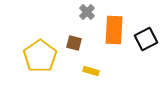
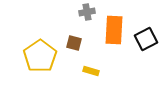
gray cross: rotated 35 degrees clockwise
